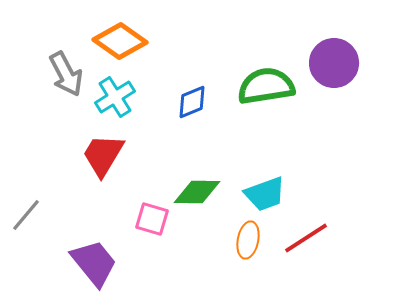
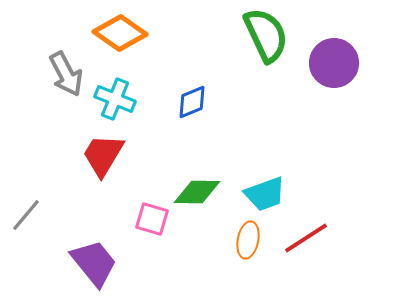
orange diamond: moved 8 px up
green semicircle: moved 51 px up; rotated 74 degrees clockwise
cyan cross: moved 2 px down; rotated 36 degrees counterclockwise
